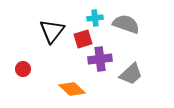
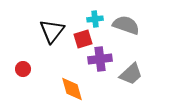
cyan cross: moved 1 px down
gray semicircle: moved 1 px down
orange diamond: rotated 32 degrees clockwise
